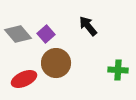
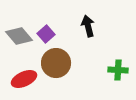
black arrow: rotated 25 degrees clockwise
gray diamond: moved 1 px right, 2 px down
